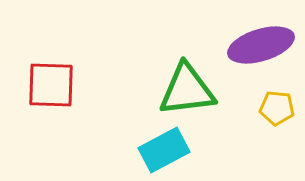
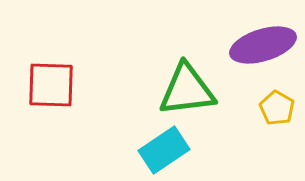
purple ellipse: moved 2 px right
yellow pentagon: rotated 24 degrees clockwise
cyan rectangle: rotated 6 degrees counterclockwise
